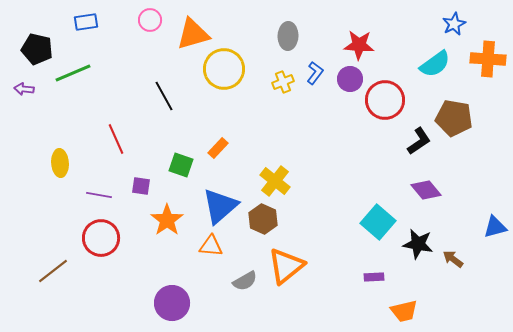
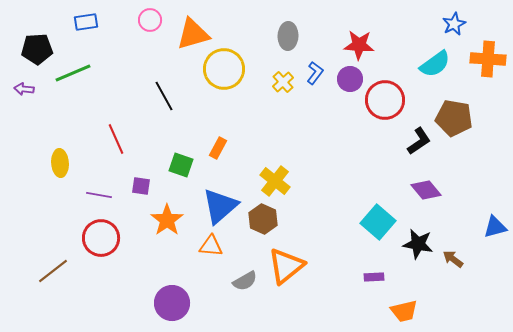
black pentagon at (37, 49): rotated 16 degrees counterclockwise
yellow cross at (283, 82): rotated 20 degrees counterclockwise
orange rectangle at (218, 148): rotated 15 degrees counterclockwise
